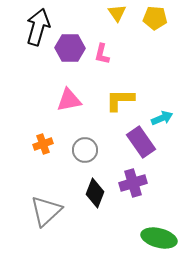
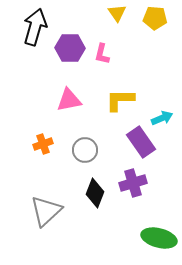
black arrow: moved 3 px left
